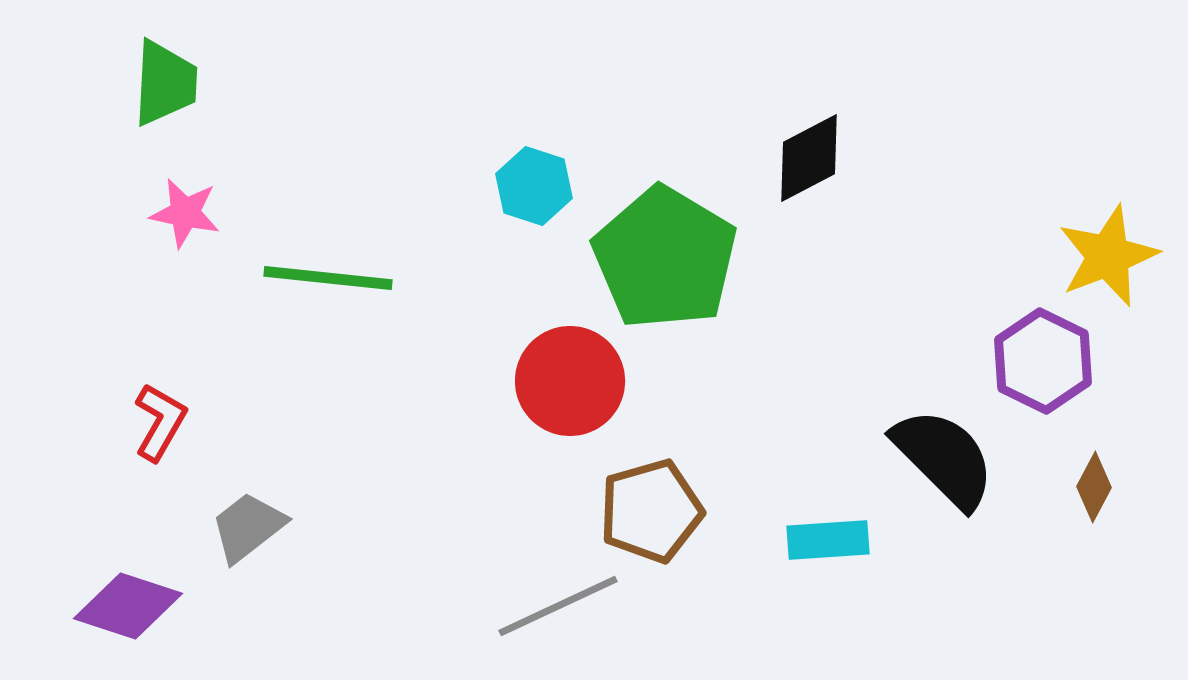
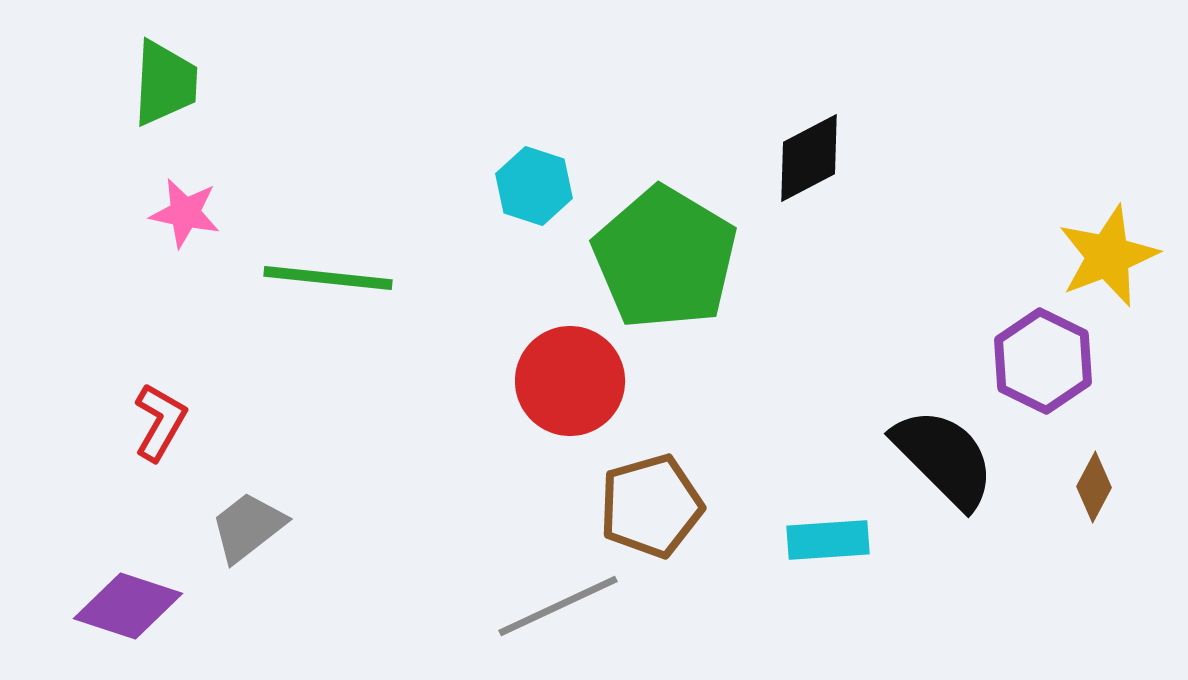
brown pentagon: moved 5 px up
